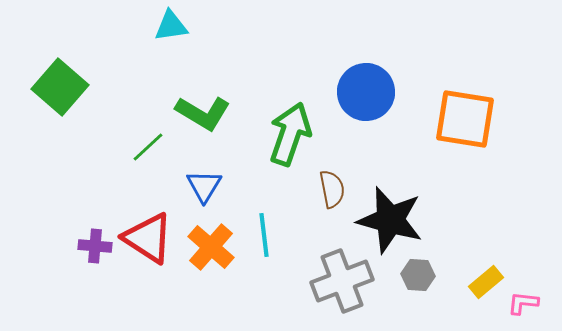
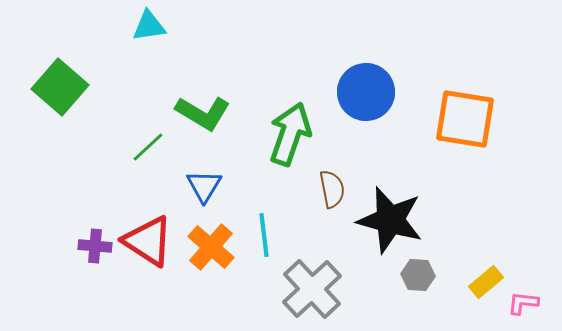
cyan triangle: moved 22 px left
red triangle: moved 3 px down
gray cross: moved 30 px left, 8 px down; rotated 22 degrees counterclockwise
